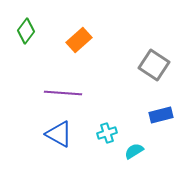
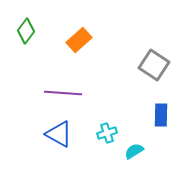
blue rectangle: rotated 75 degrees counterclockwise
